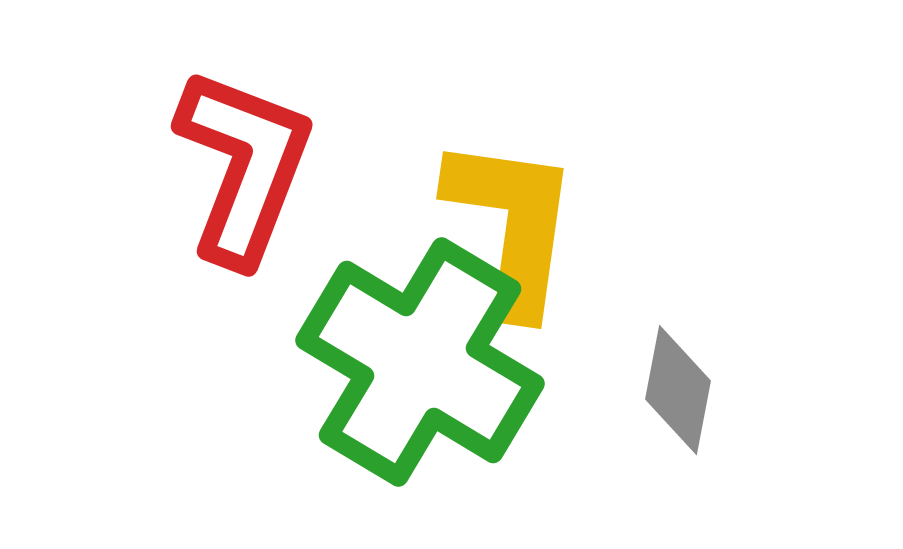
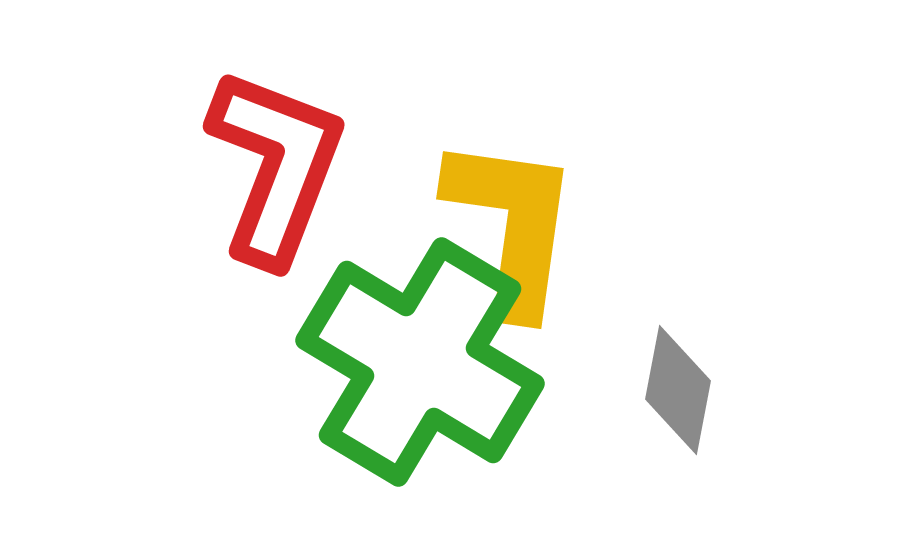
red L-shape: moved 32 px right
